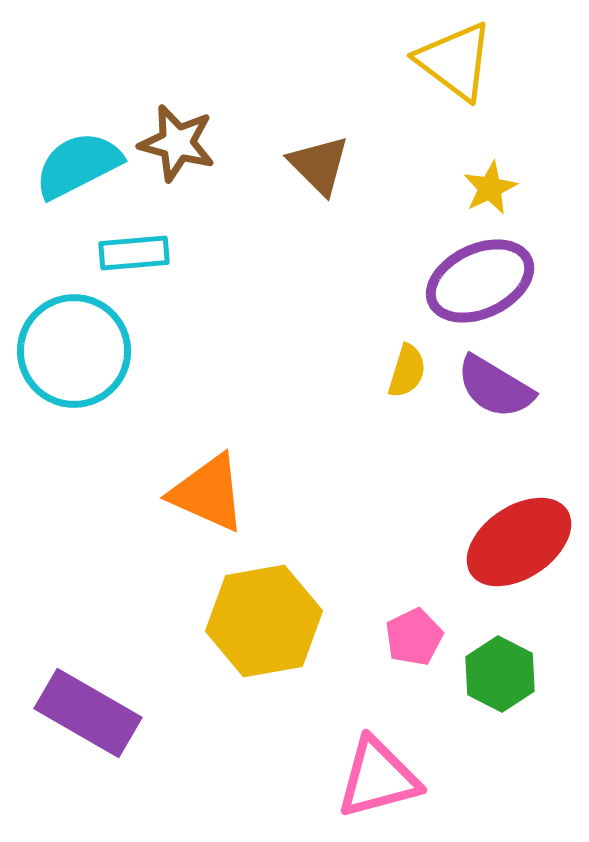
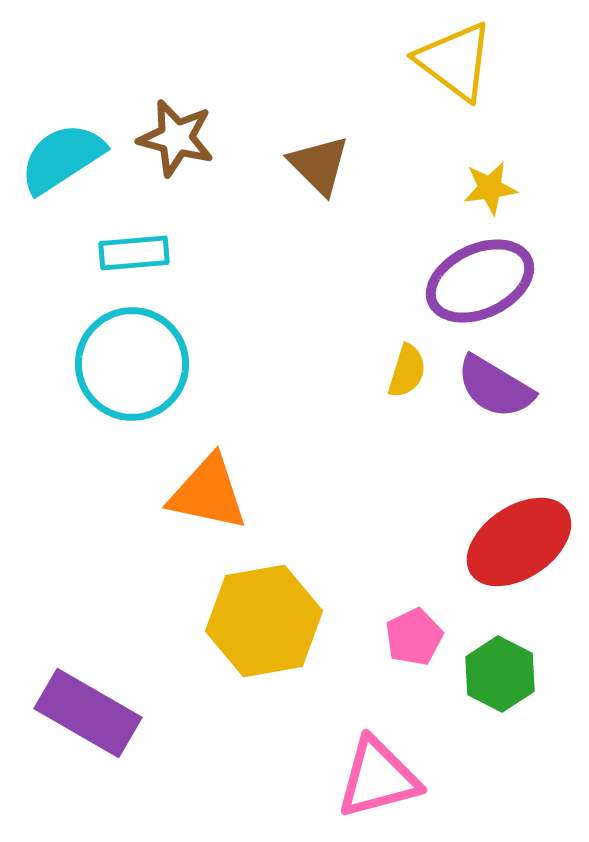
brown star: moved 1 px left, 5 px up
cyan semicircle: moved 16 px left, 7 px up; rotated 6 degrees counterclockwise
yellow star: rotated 18 degrees clockwise
cyan circle: moved 58 px right, 13 px down
orange triangle: rotated 12 degrees counterclockwise
